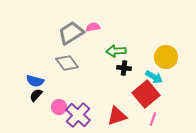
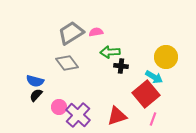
pink semicircle: moved 3 px right, 5 px down
green arrow: moved 6 px left, 1 px down
black cross: moved 3 px left, 2 px up
